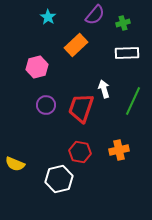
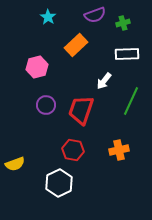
purple semicircle: rotated 30 degrees clockwise
white rectangle: moved 1 px down
white arrow: moved 8 px up; rotated 126 degrees counterclockwise
green line: moved 2 px left
red trapezoid: moved 2 px down
red hexagon: moved 7 px left, 2 px up
yellow semicircle: rotated 42 degrees counterclockwise
white hexagon: moved 4 px down; rotated 12 degrees counterclockwise
